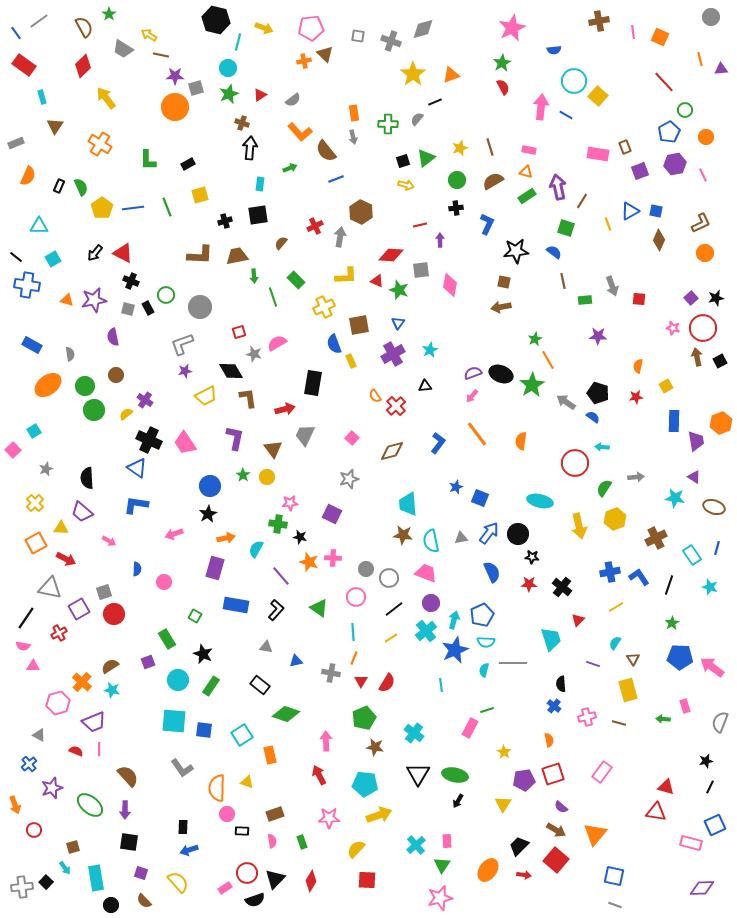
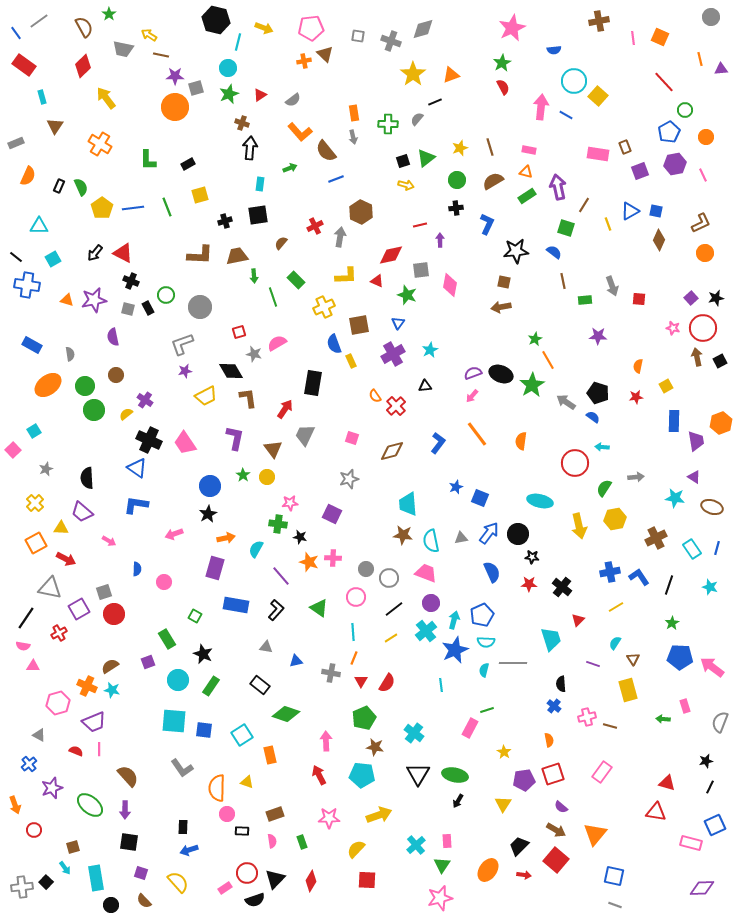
pink line at (633, 32): moved 6 px down
gray trapezoid at (123, 49): rotated 20 degrees counterclockwise
brown line at (582, 201): moved 2 px right, 4 px down
red diamond at (391, 255): rotated 15 degrees counterclockwise
green star at (399, 290): moved 8 px right, 5 px down
red arrow at (285, 409): rotated 42 degrees counterclockwise
pink square at (352, 438): rotated 24 degrees counterclockwise
brown ellipse at (714, 507): moved 2 px left
yellow hexagon at (615, 519): rotated 10 degrees clockwise
cyan rectangle at (692, 555): moved 6 px up
orange cross at (82, 682): moved 5 px right, 4 px down; rotated 18 degrees counterclockwise
brown line at (619, 723): moved 9 px left, 3 px down
cyan pentagon at (365, 784): moved 3 px left, 9 px up
red triangle at (666, 787): moved 1 px right, 4 px up
